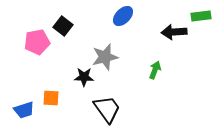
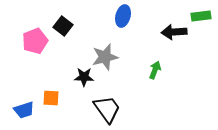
blue ellipse: rotated 30 degrees counterclockwise
pink pentagon: moved 2 px left, 1 px up; rotated 10 degrees counterclockwise
